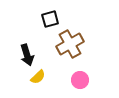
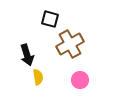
black square: rotated 30 degrees clockwise
yellow semicircle: rotated 56 degrees counterclockwise
